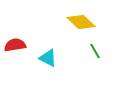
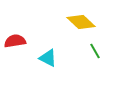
red semicircle: moved 4 px up
